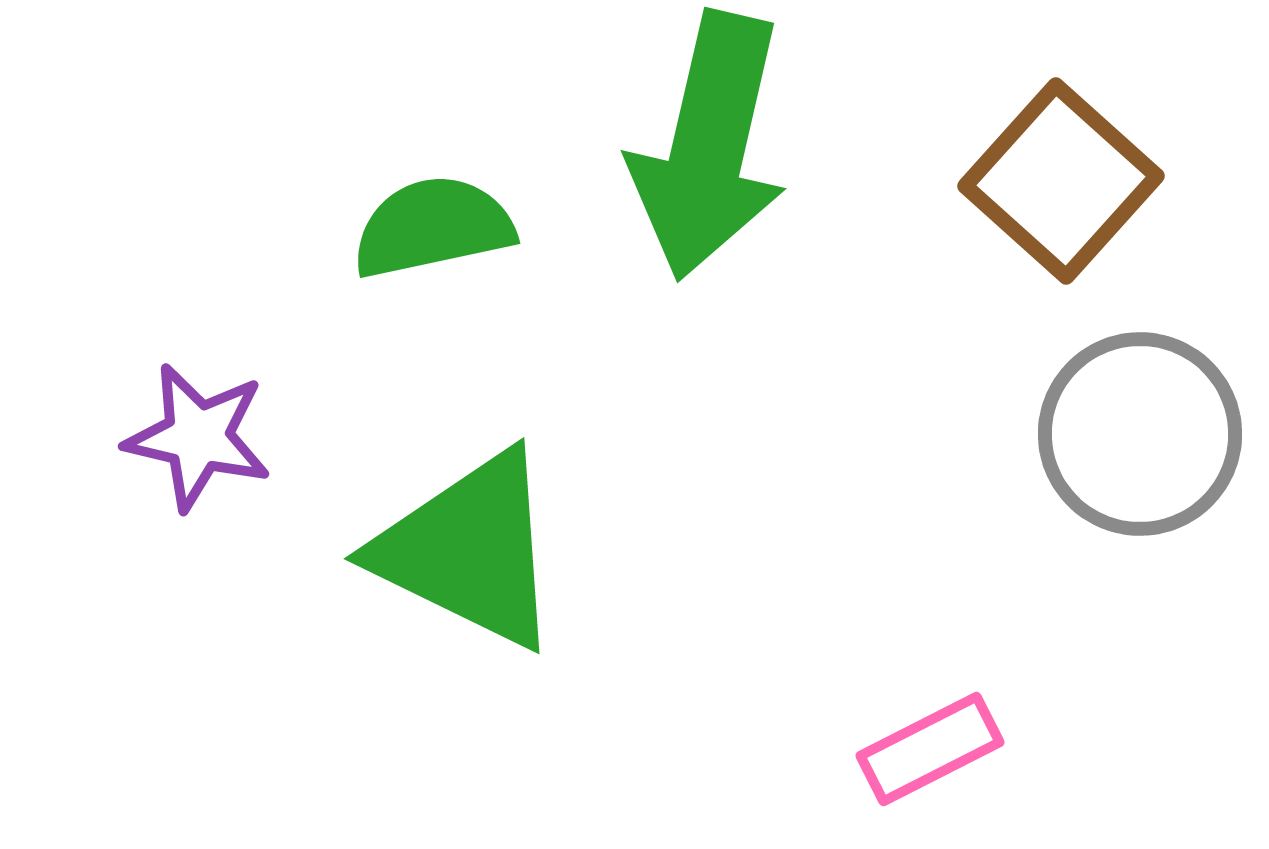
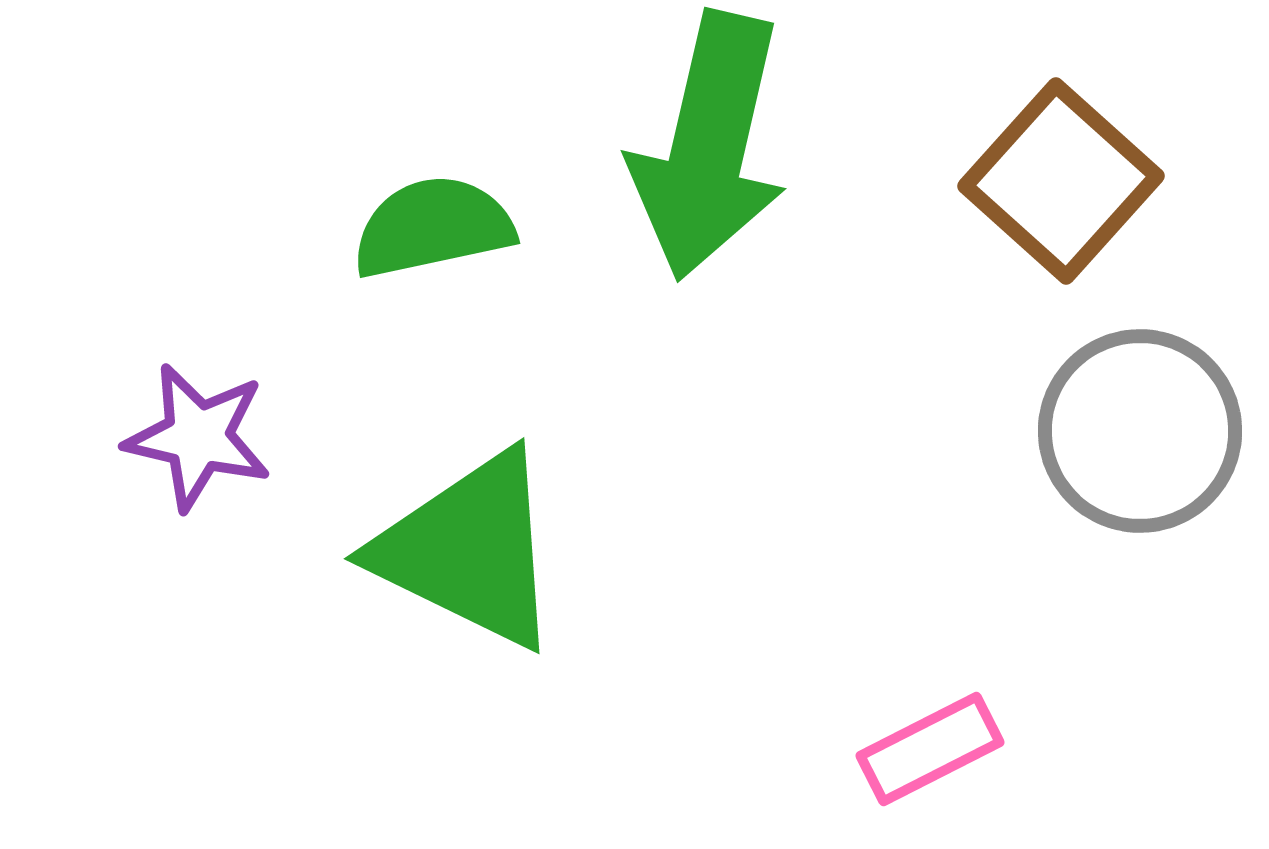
gray circle: moved 3 px up
